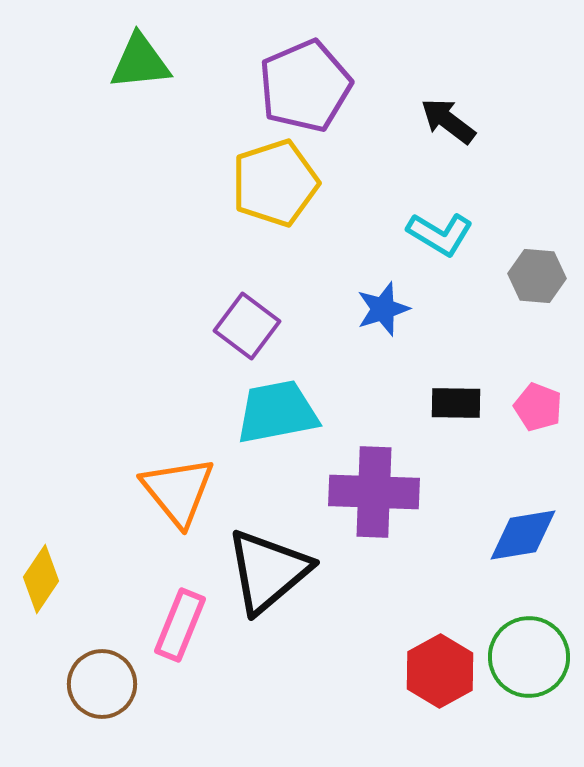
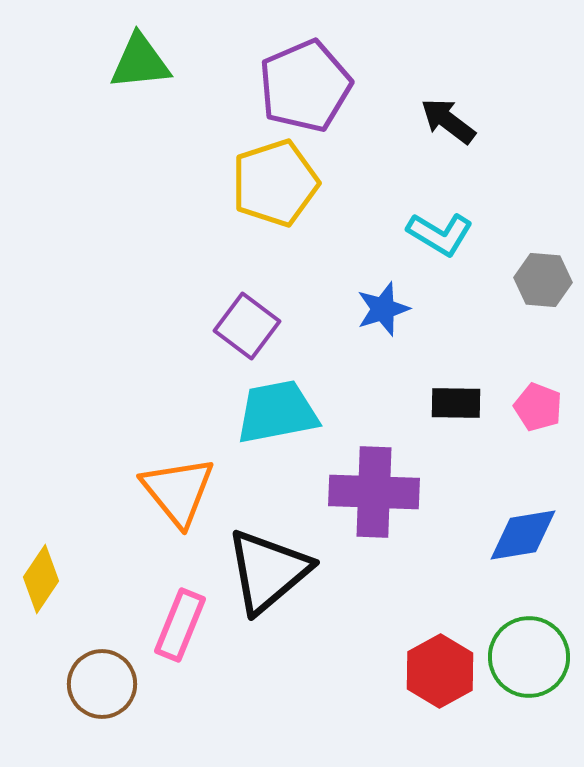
gray hexagon: moved 6 px right, 4 px down
